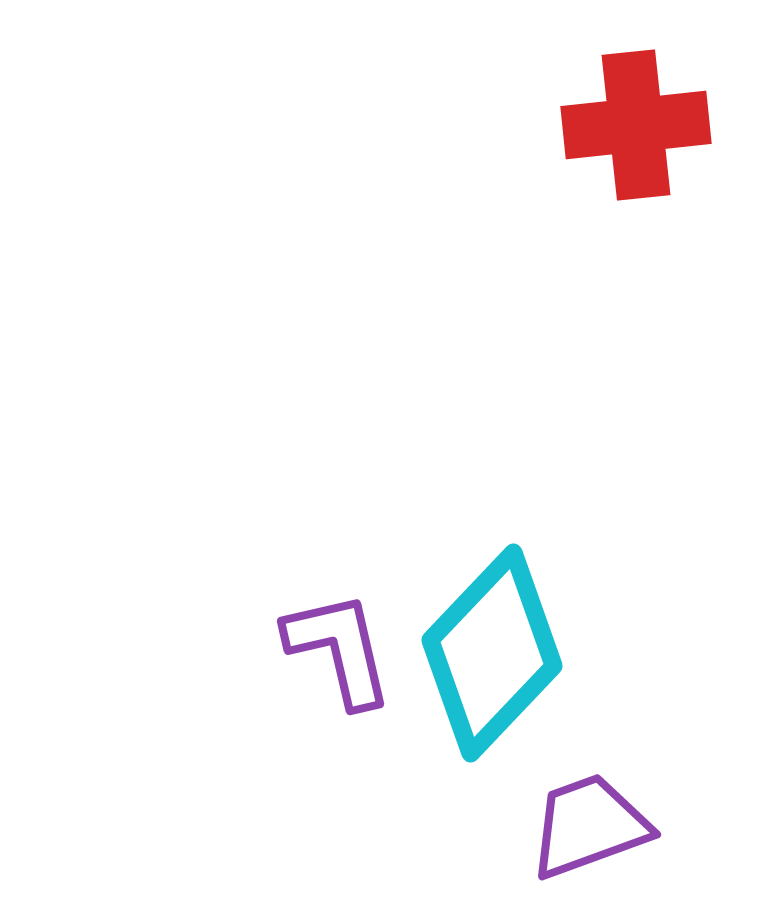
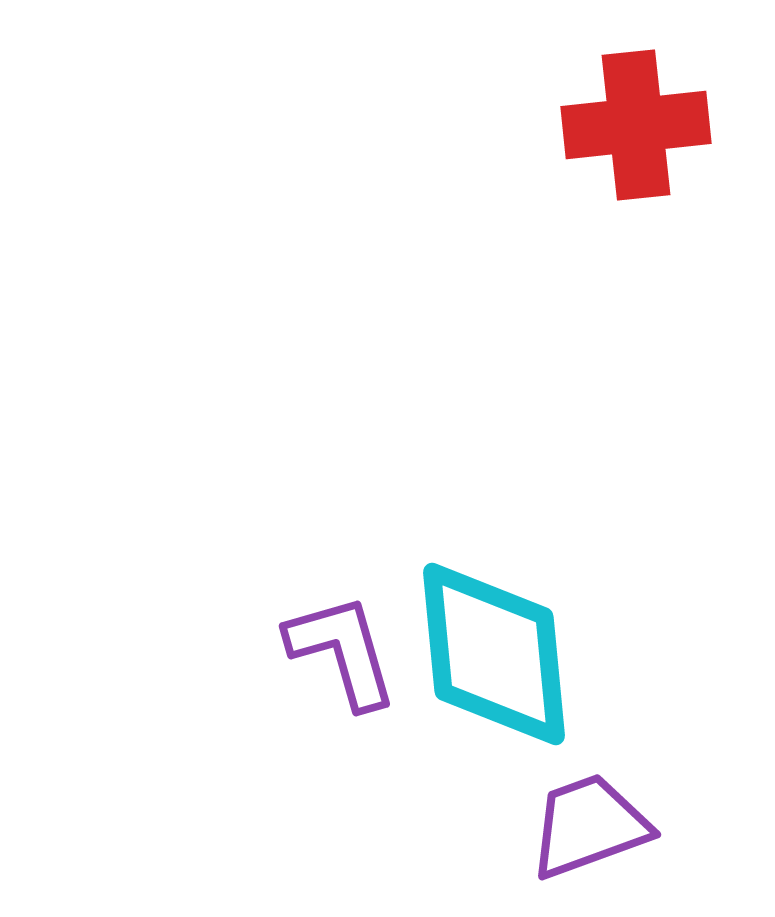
purple L-shape: moved 3 px right, 2 px down; rotated 3 degrees counterclockwise
cyan diamond: moved 2 px right, 1 px down; rotated 49 degrees counterclockwise
